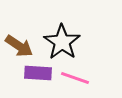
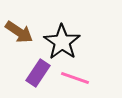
brown arrow: moved 14 px up
purple rectangle: rotated 60 degrees counterclockwise
